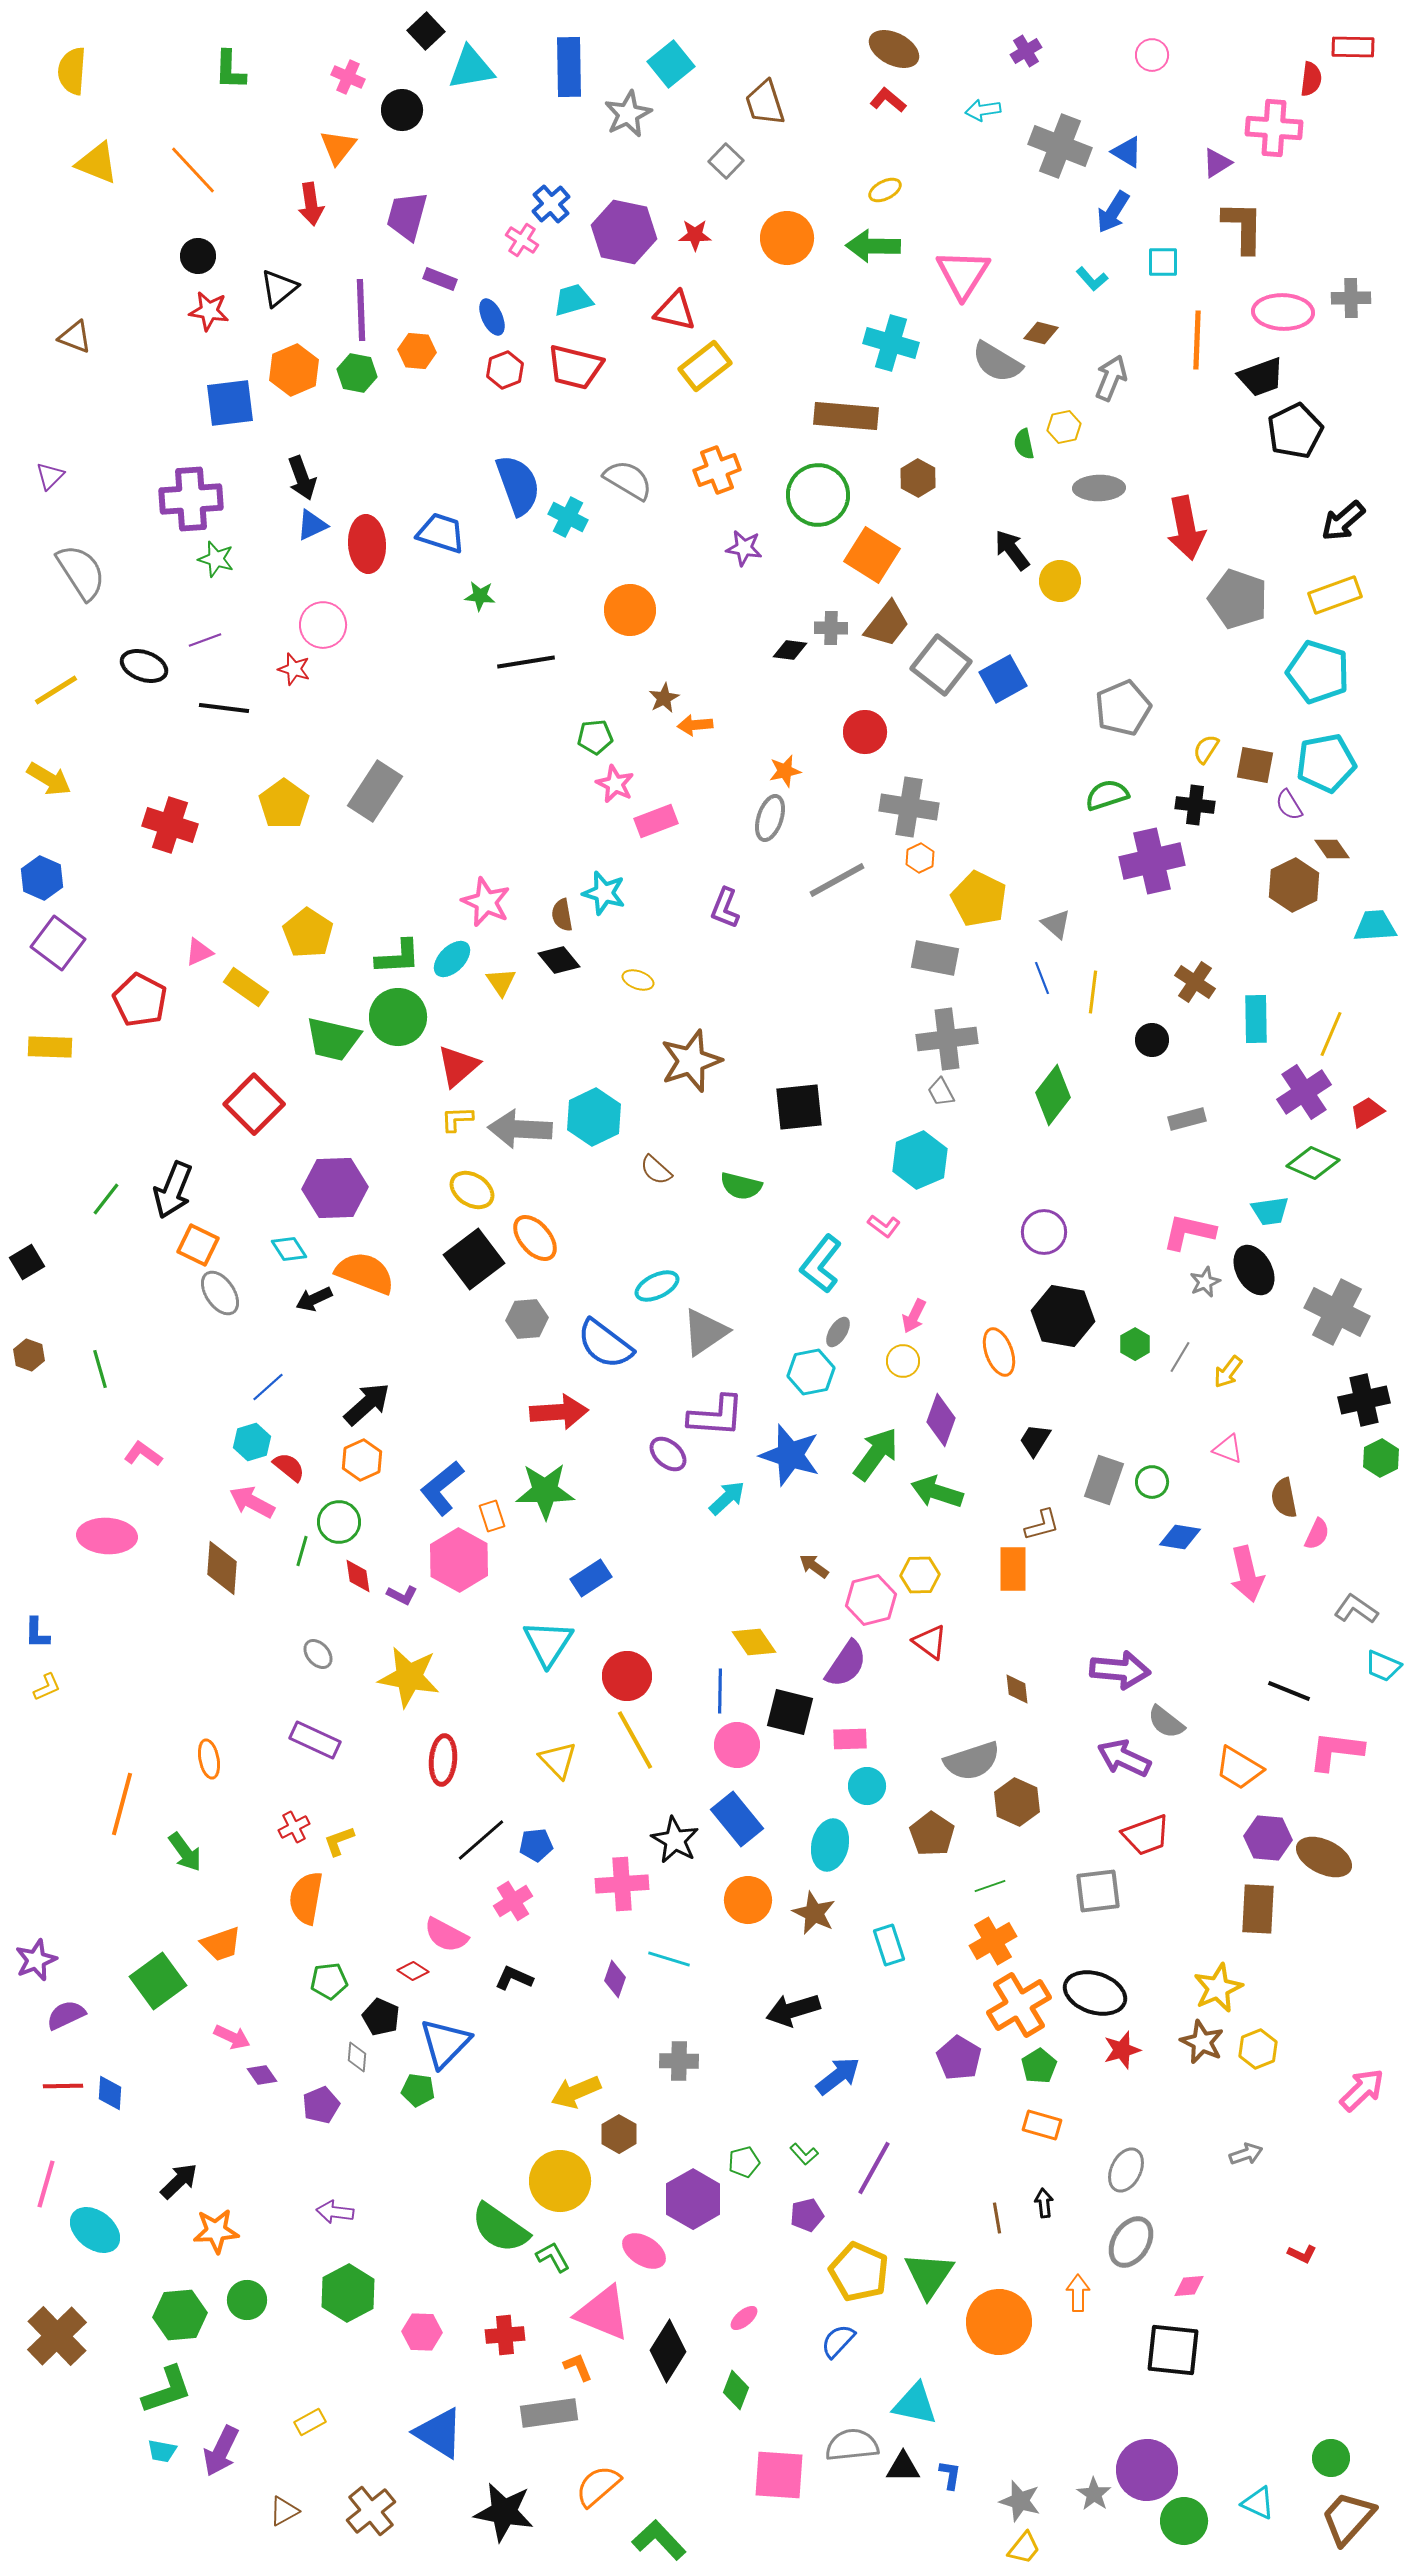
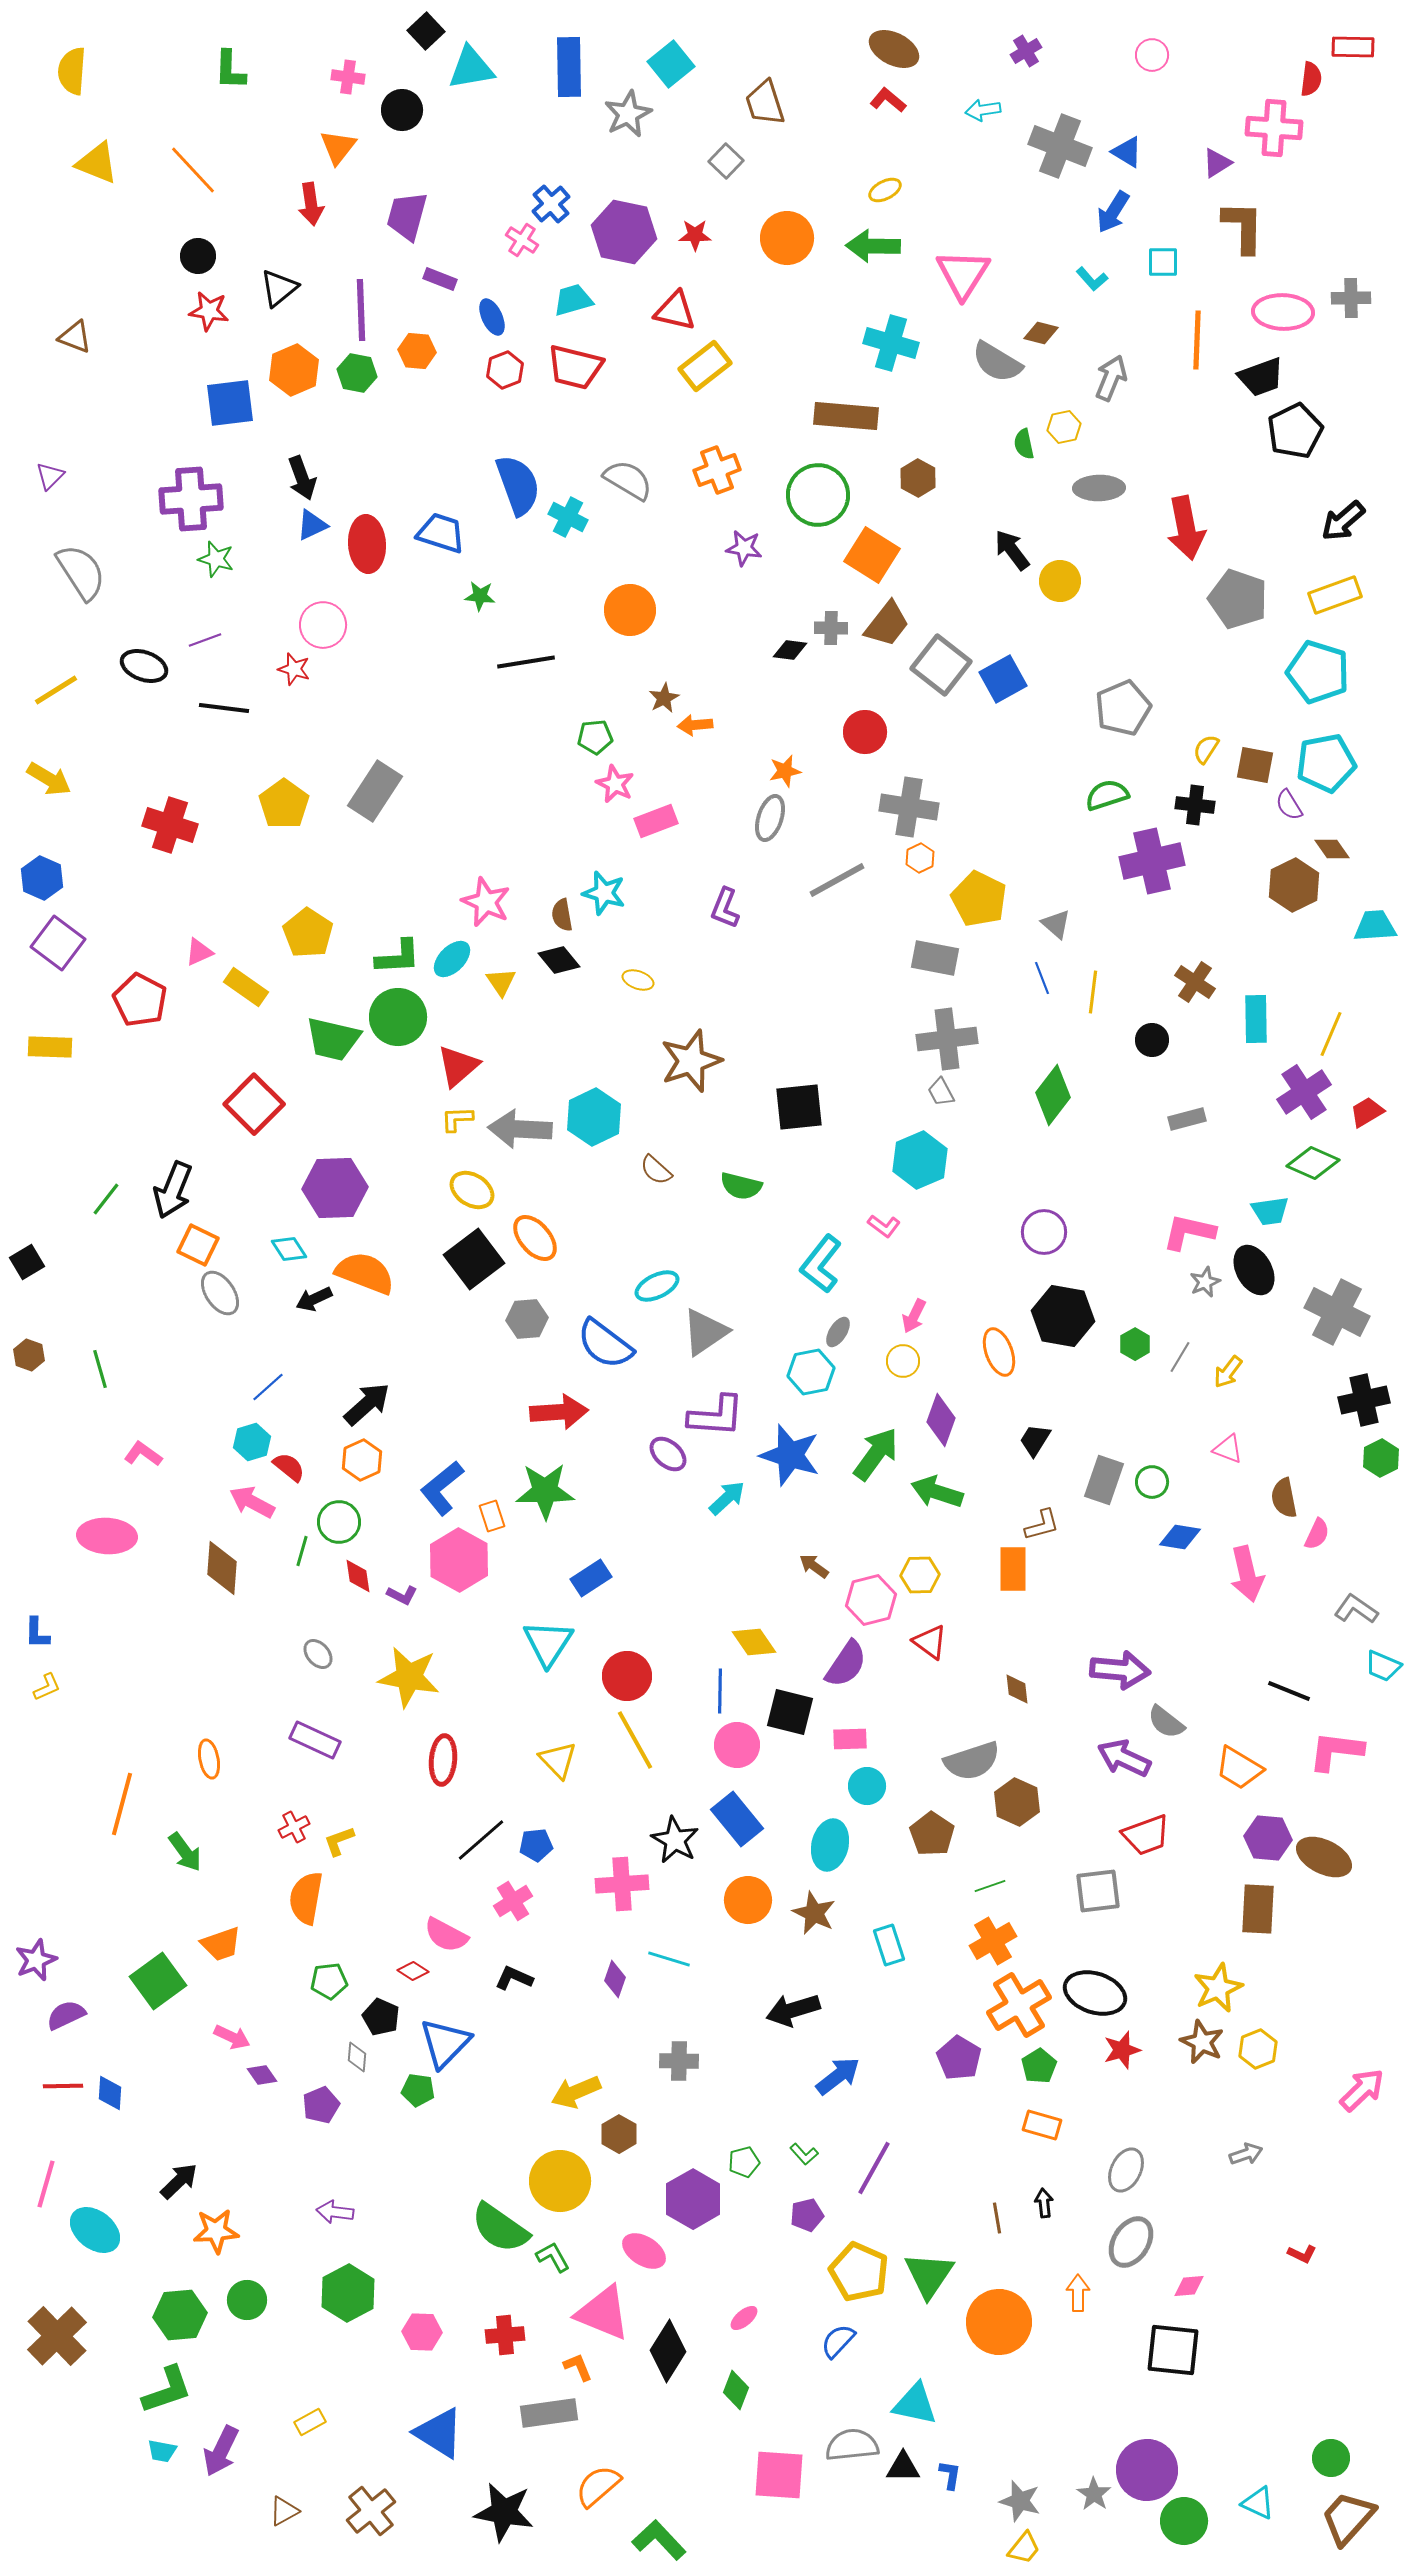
pink cross at (348, 77): rotated 16 degrees counterclockwise
